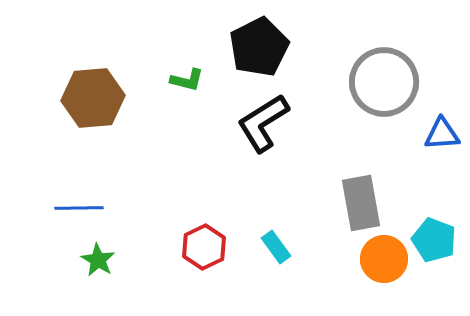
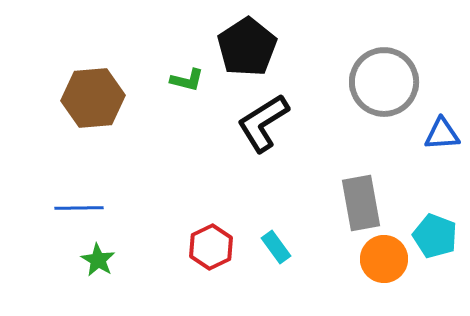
black pentagon: moved 12 px left; rotated 6 degrees counterclockwise
cyan pentagon: moved 1 px right, 4 px up
red hexagon: moved 7 px right
